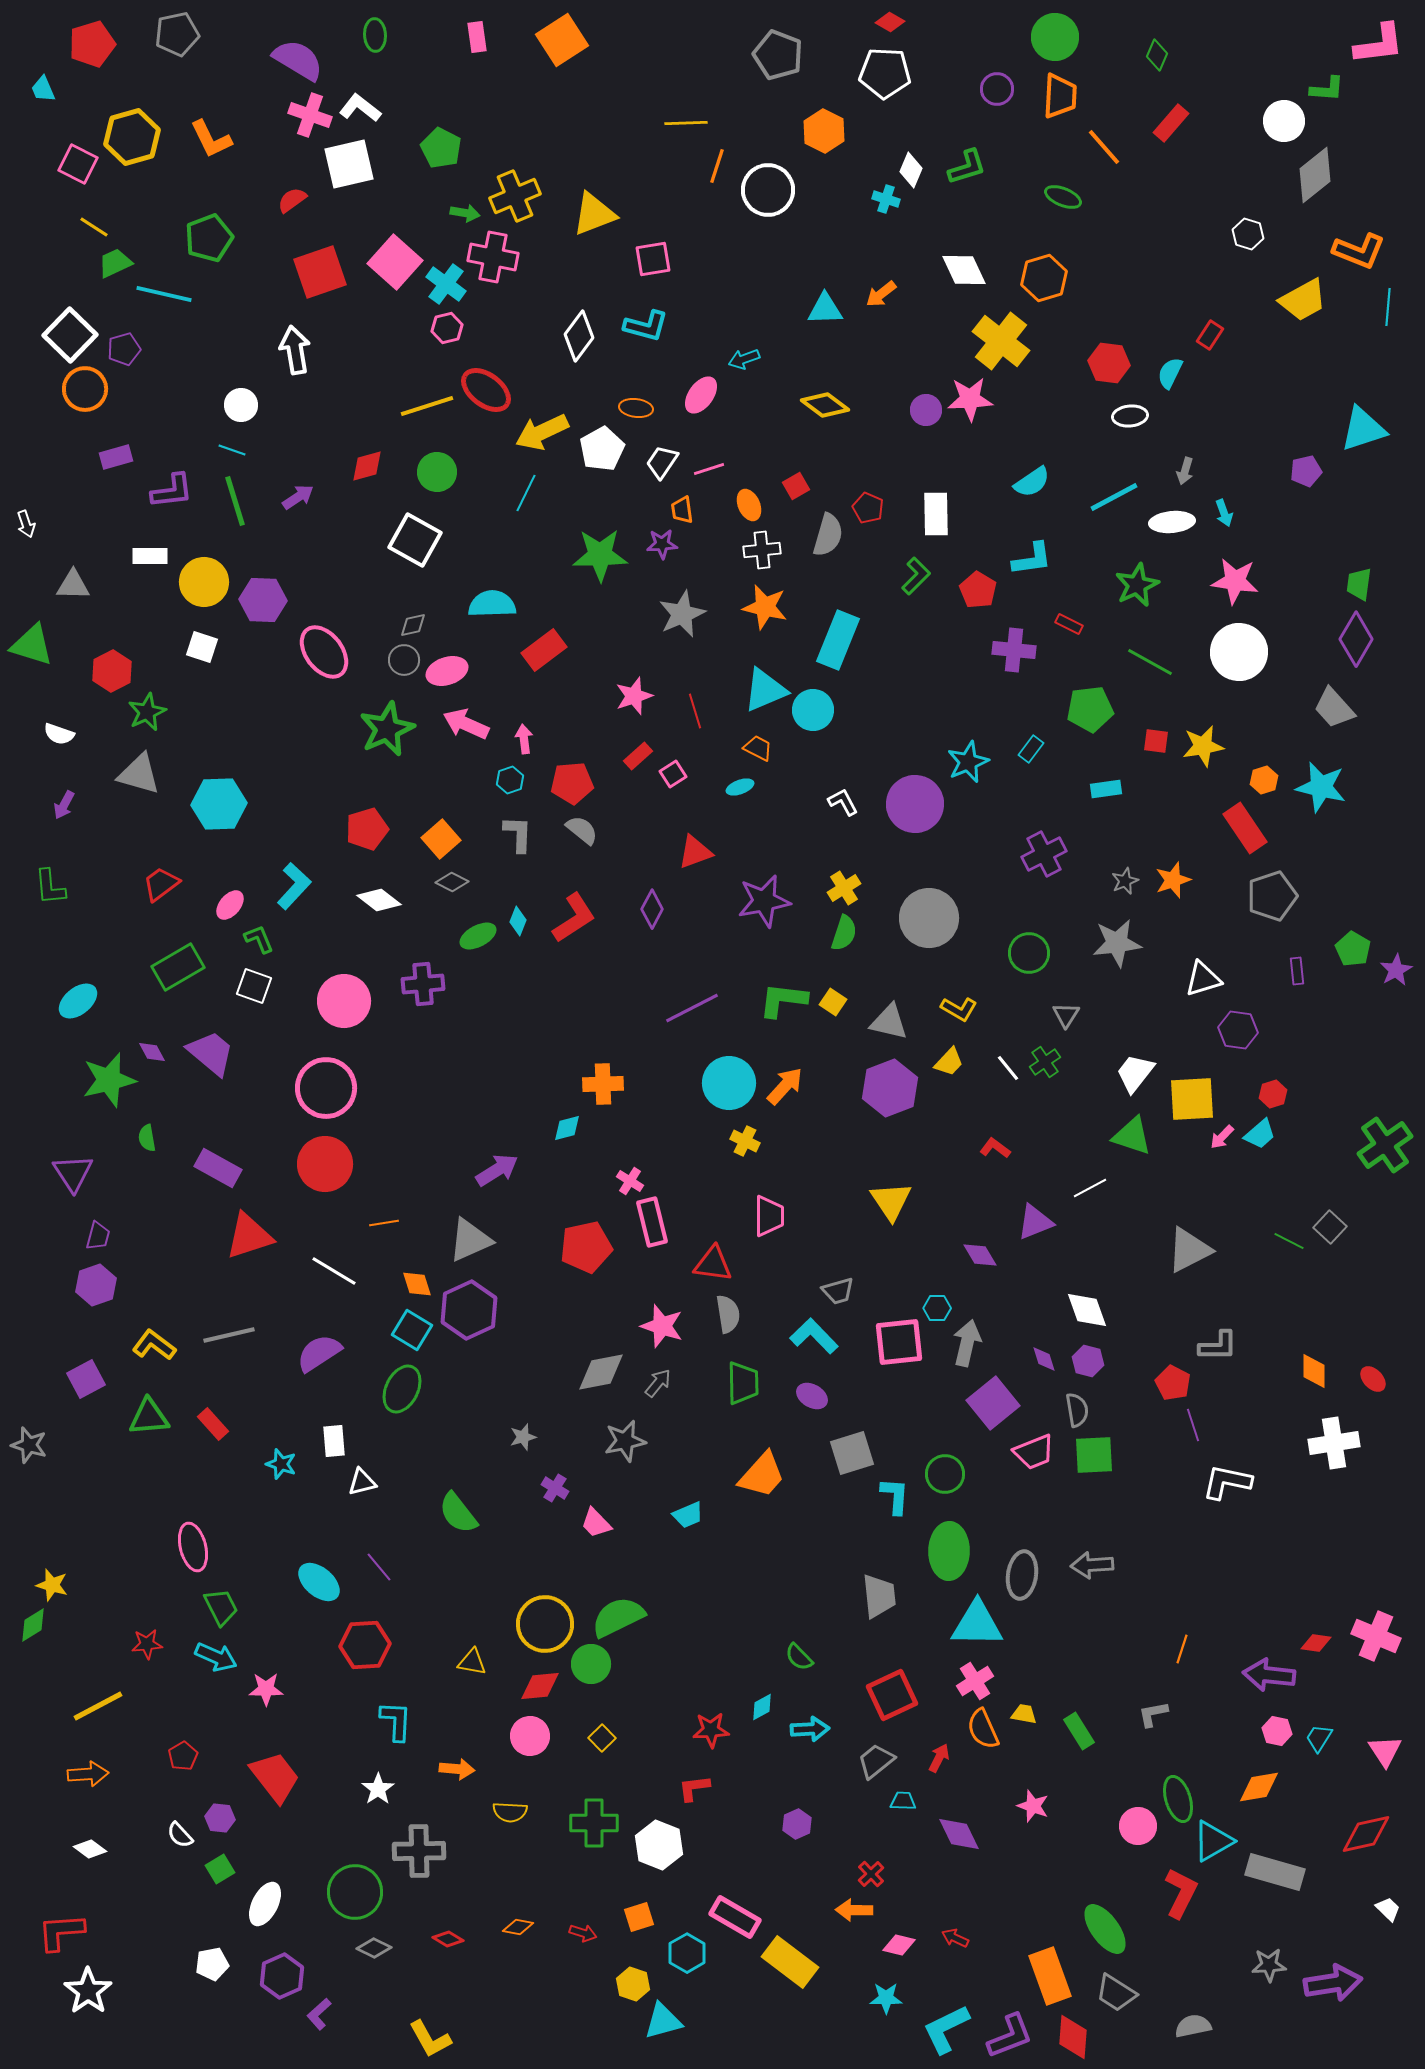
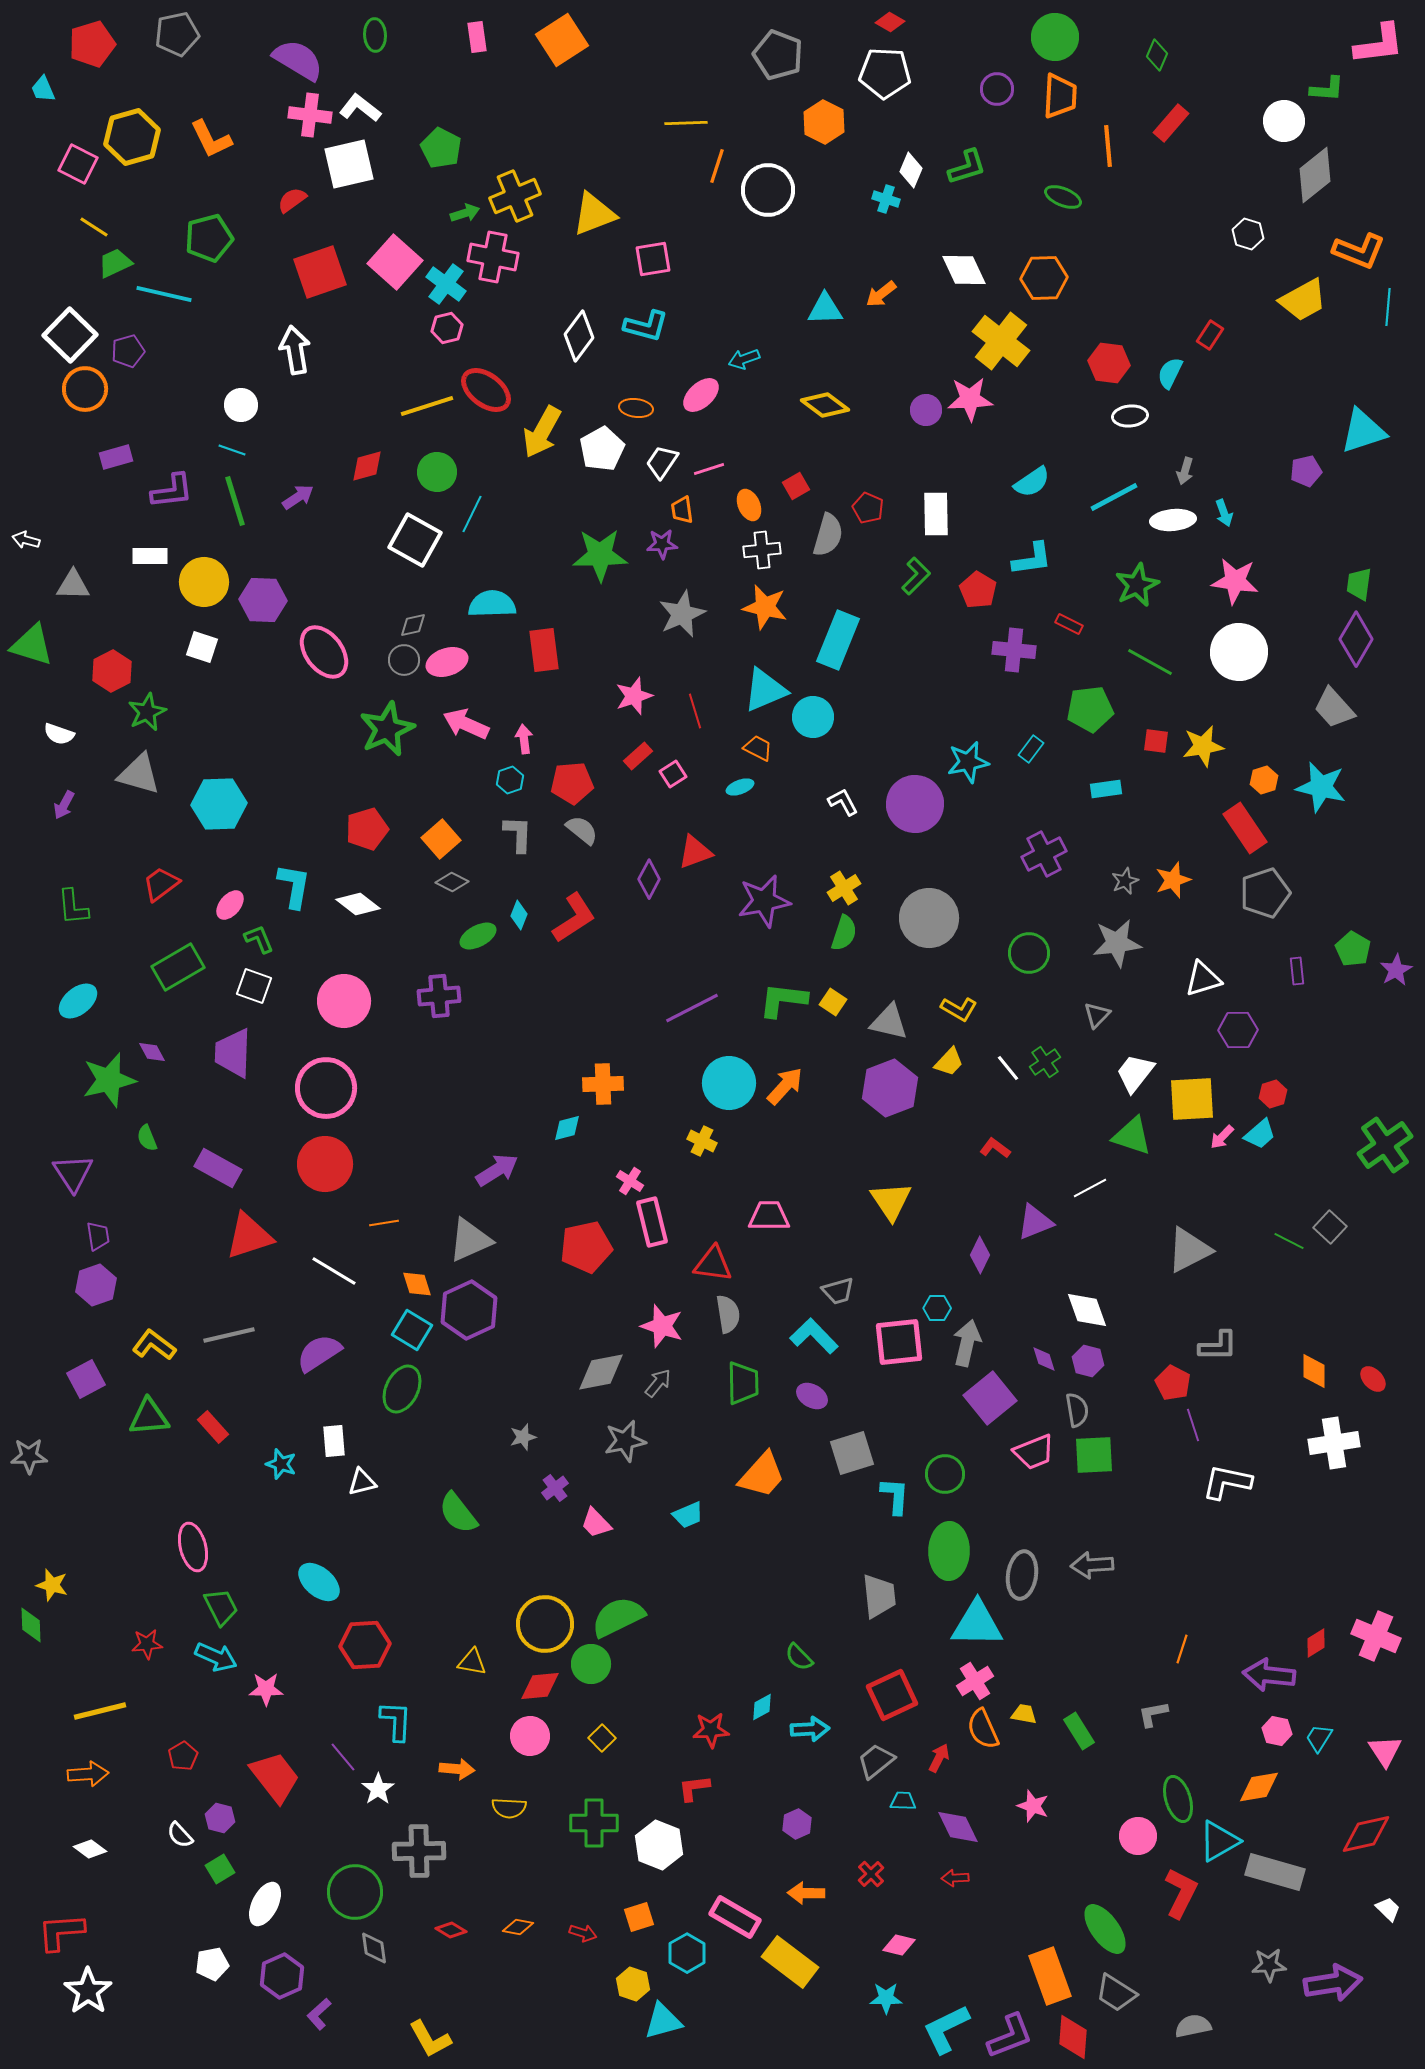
pink cross at (310, 115): rotated 12 degrees counterclockwise
orange hexagon at (824, 131): moved 9 px up
orange line at (1104, 147): moved 4 px right, 1 px up; rotated 36 degrees clockwise
green arrow at (465, 213): rotated 28 degrees counterclockwise
green pentagon at (209, 238): rotated 6 degrees clockwise
orange hexagon at (1044, 278): rotated 15 degrees clockwise
purple pentagon at (124, 349): moved 4 px right, 2 px down
pink ellipse at (701, 395): rotated 12 degrees clockwise
cyan triangle at (1363, 429): moved 2 px down
yellow arrow at (542, 432): rotated 36 degrees counterclockwise
cyan line at (526, 493): moved 54 px left, 21 px down
white ellipse at (1172, 522): moved 1 px right, 2 px up
white arrow at (26, 524): moved 16 px down; rotated 124 degrees clockwise
red rectangle at (544, 650): rotated 60 degrees counterclockwise
pink ellipse at (447, 671): moved 9 px up
cyan circle at (813, 710): moved 7 px down
cyan star at (968, 762): rotated 12 degrees clockwise
cyan L-shape at (294, 886): rotated 33 degrees counterclockwise
green L-shape at (50, 887): moved 23 px right, 20 px down
gray pentagon at (1272, 896): moved 7 px left, 3 px up
white diamond at (379, 900): moved 21 px left, 4 px down
purple diamond at (652, 909): moved 3 px left, 30 px up
cyan diamond at (518, 921): moved 1 px right, 6 px up
purple cross at (423, 984): moved 16 px right, 12 px down
gray triangle at (1066, 1015): moved 31 px right; rotated 12 degrees clockwise
purple hexagon at (1238, 1030): rotated 9 degrees counterclockwise
purple trapezoid at (211, 1053): moved 22 px right; rotated 128 degrees counterclockwise
green semicircle at (147, 1138): rotated 12 degrees counterclockwise
yellow cross at (745, 1141): moved 43 px left
pink trapezoid at (769, 1216): rotated 90 degrees counterclockwise
purple trapezoid at (98, 1236): rotated 24 degrees counterclockwise
purple diamond at (980, 1255): rotated 57 degrees clockwise
purple square at (993, 1403): moved 3 px left, 5 px up
red rectangle at (213, 1424): moved 3 px down
gray star at (29, 1445): moved 11 px down; rotated 18 degrees counterclockwise
purple cross at (555, 1488): rotated 20 degrees clockwise
purple line at (379, 1567): moved 36 px left, 190 px down
green diamond at (33, 1625): moved 2 px left; rotated 60 degrees counterclockwise
red diamond at (1316, 1643): rotated 40 degrees counterclockwise
yellow line at (98, 1706): moved 2 px right, 5 px down; rotated 14 degrees clockwise
yellow semicircle at (510, 1812): moved 1 px left, 4 px up
purple hexagon at (220, 1818): rotated 8 degrees clockwise
pink circle at (1138, 1826): moved 10 px down
purple diamond at (959, 1834): moved 1 px left, 7 px up
cyan triangle at (1213, 1841): moved 6 px right
orange arrow at (854, 1910): moved 48 px left, 17 px up
red arrow at (955, 1938): moved 60 px up; rotated 28 degrees counterclockwise
red diamond at (448, 1939): moved 3 px right, 9 px up
gray diamond at (374, 1948): rotated 56 degrees clockwise
